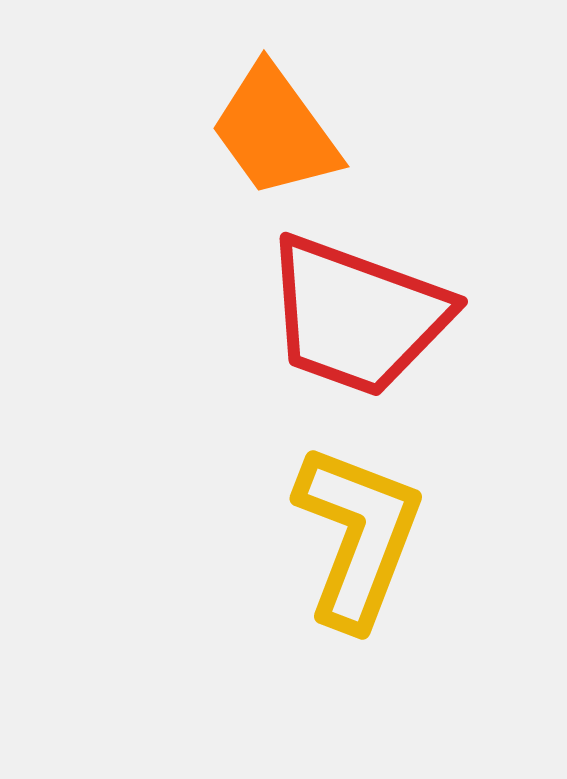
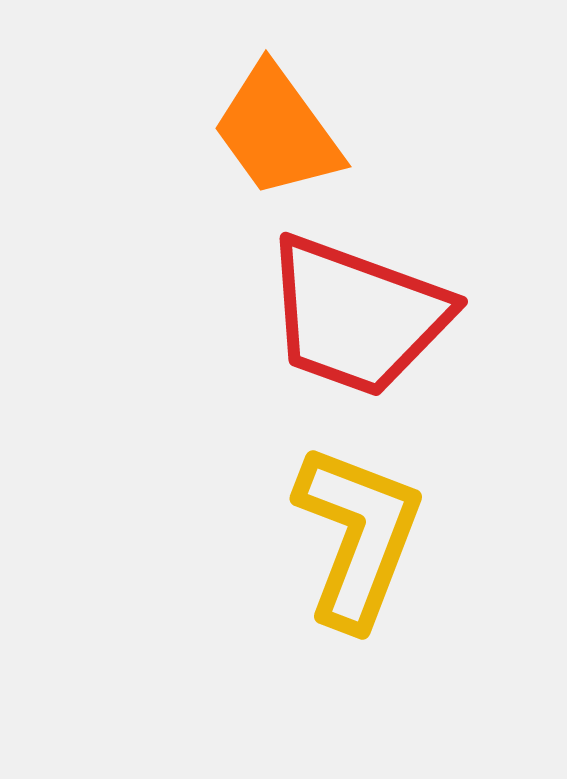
orange trapezoid: moved 2 px right
